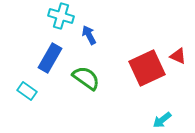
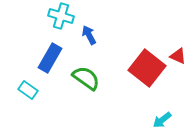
red square: rotated 27 degrees counterclockwise
cyan rectangle: moved 1 px right, 1 px up
